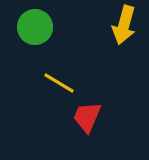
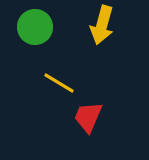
yellow arrow: moved 22 px left
red trapezoid: moved 1 px right
